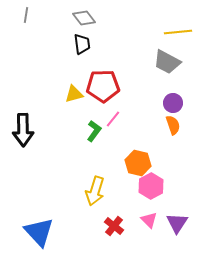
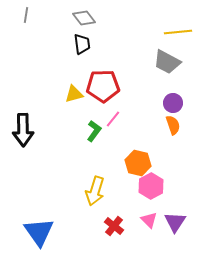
purple triangle: moved 2 px left, 1 px up
blue triangle: rotated 8 degrees clockwise
